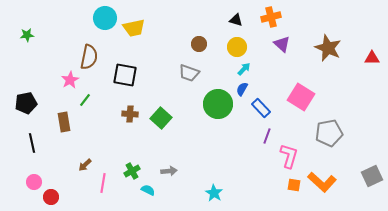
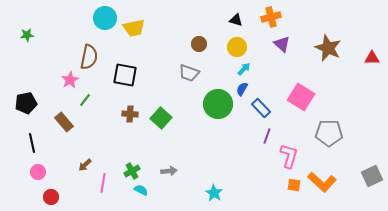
brown rectangle: rotated 30 degrees counterclockwise
gray pentagon: rotated 12 degrees clockwise
pink circle: moved 4 px right, 10 px up
cyan semicircle: moved 7 px left
